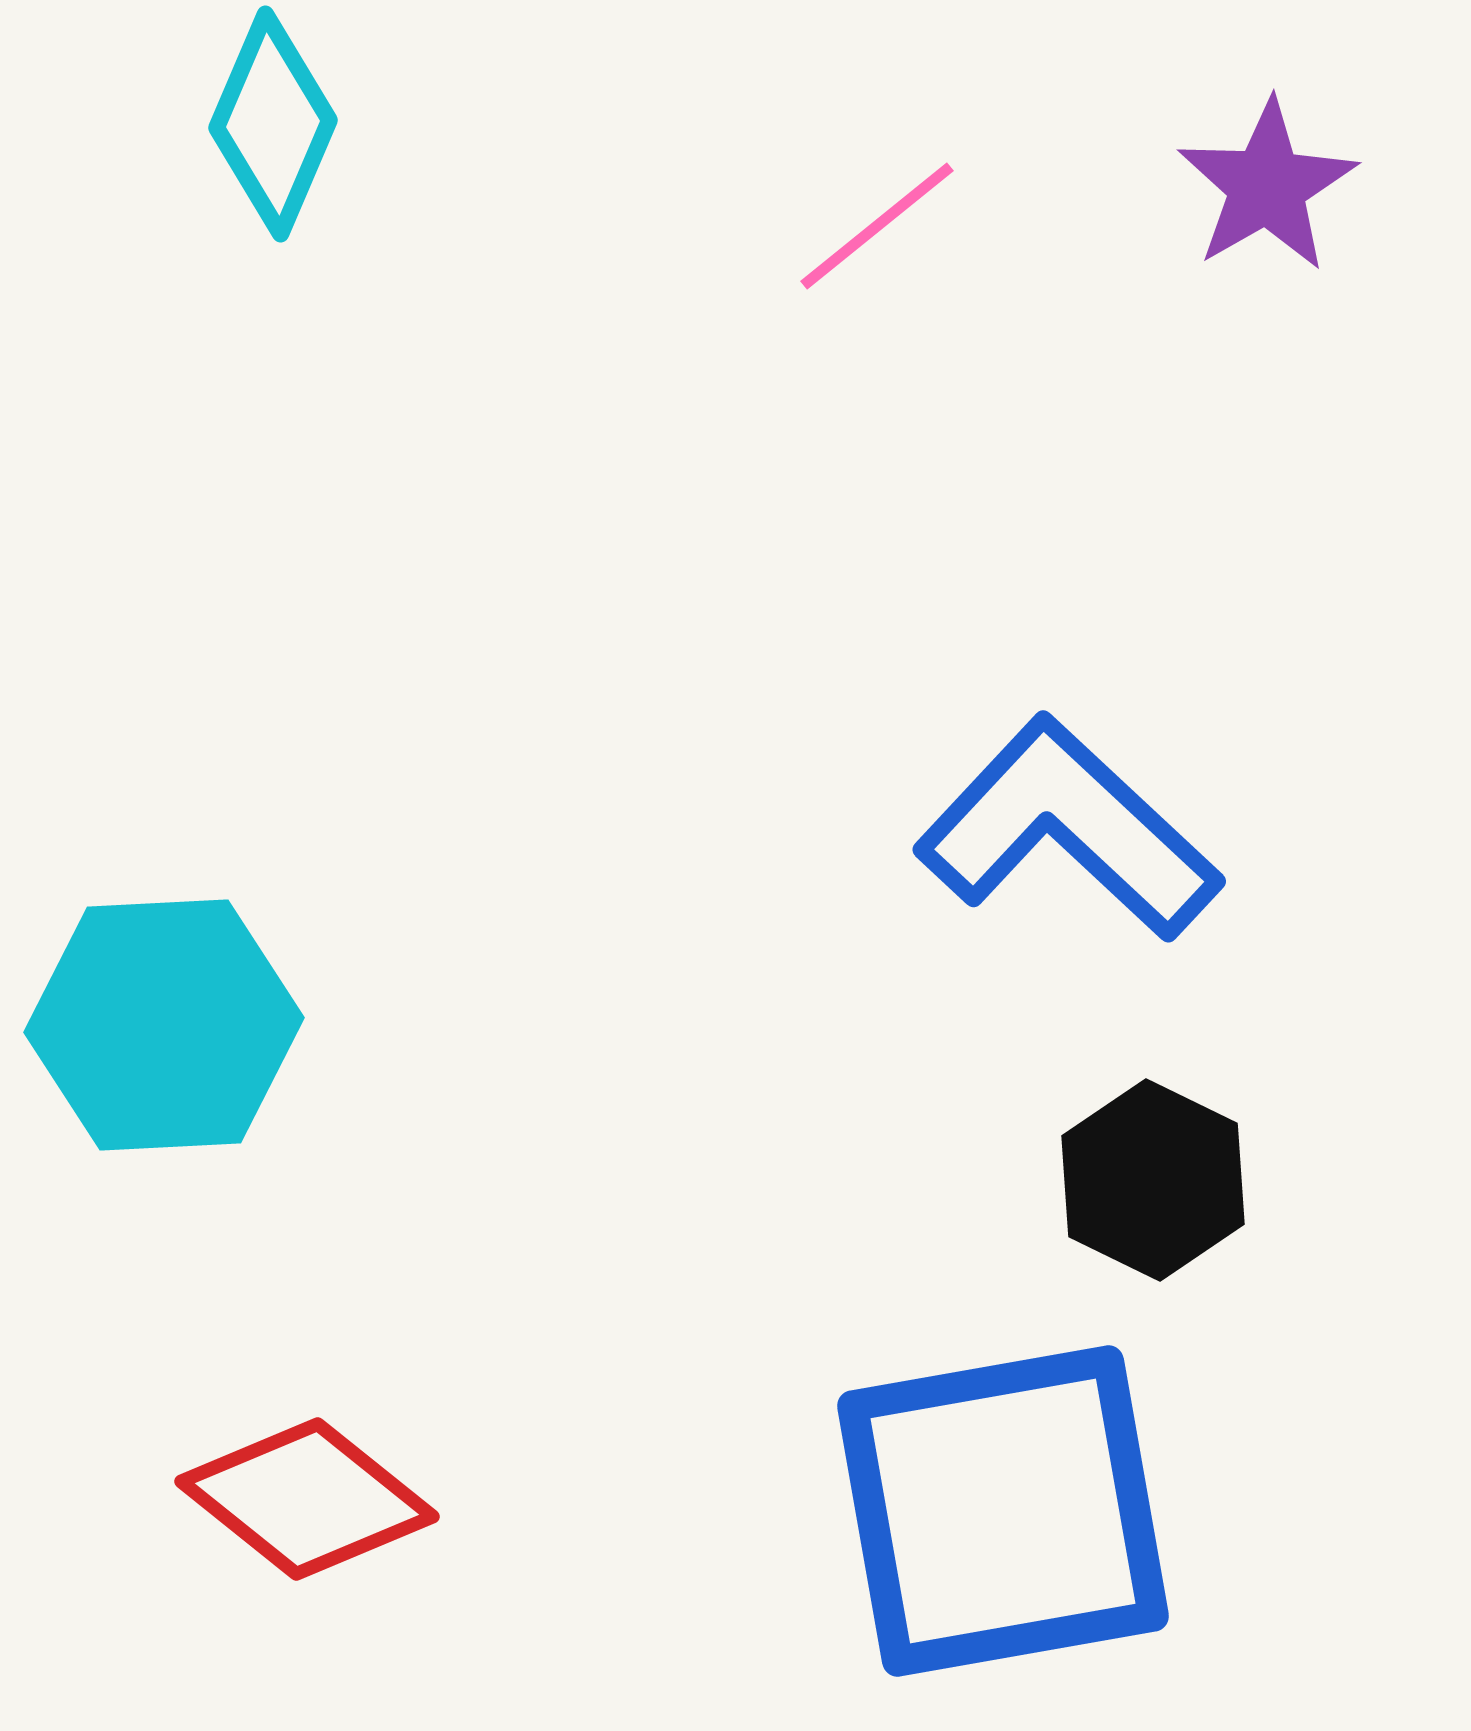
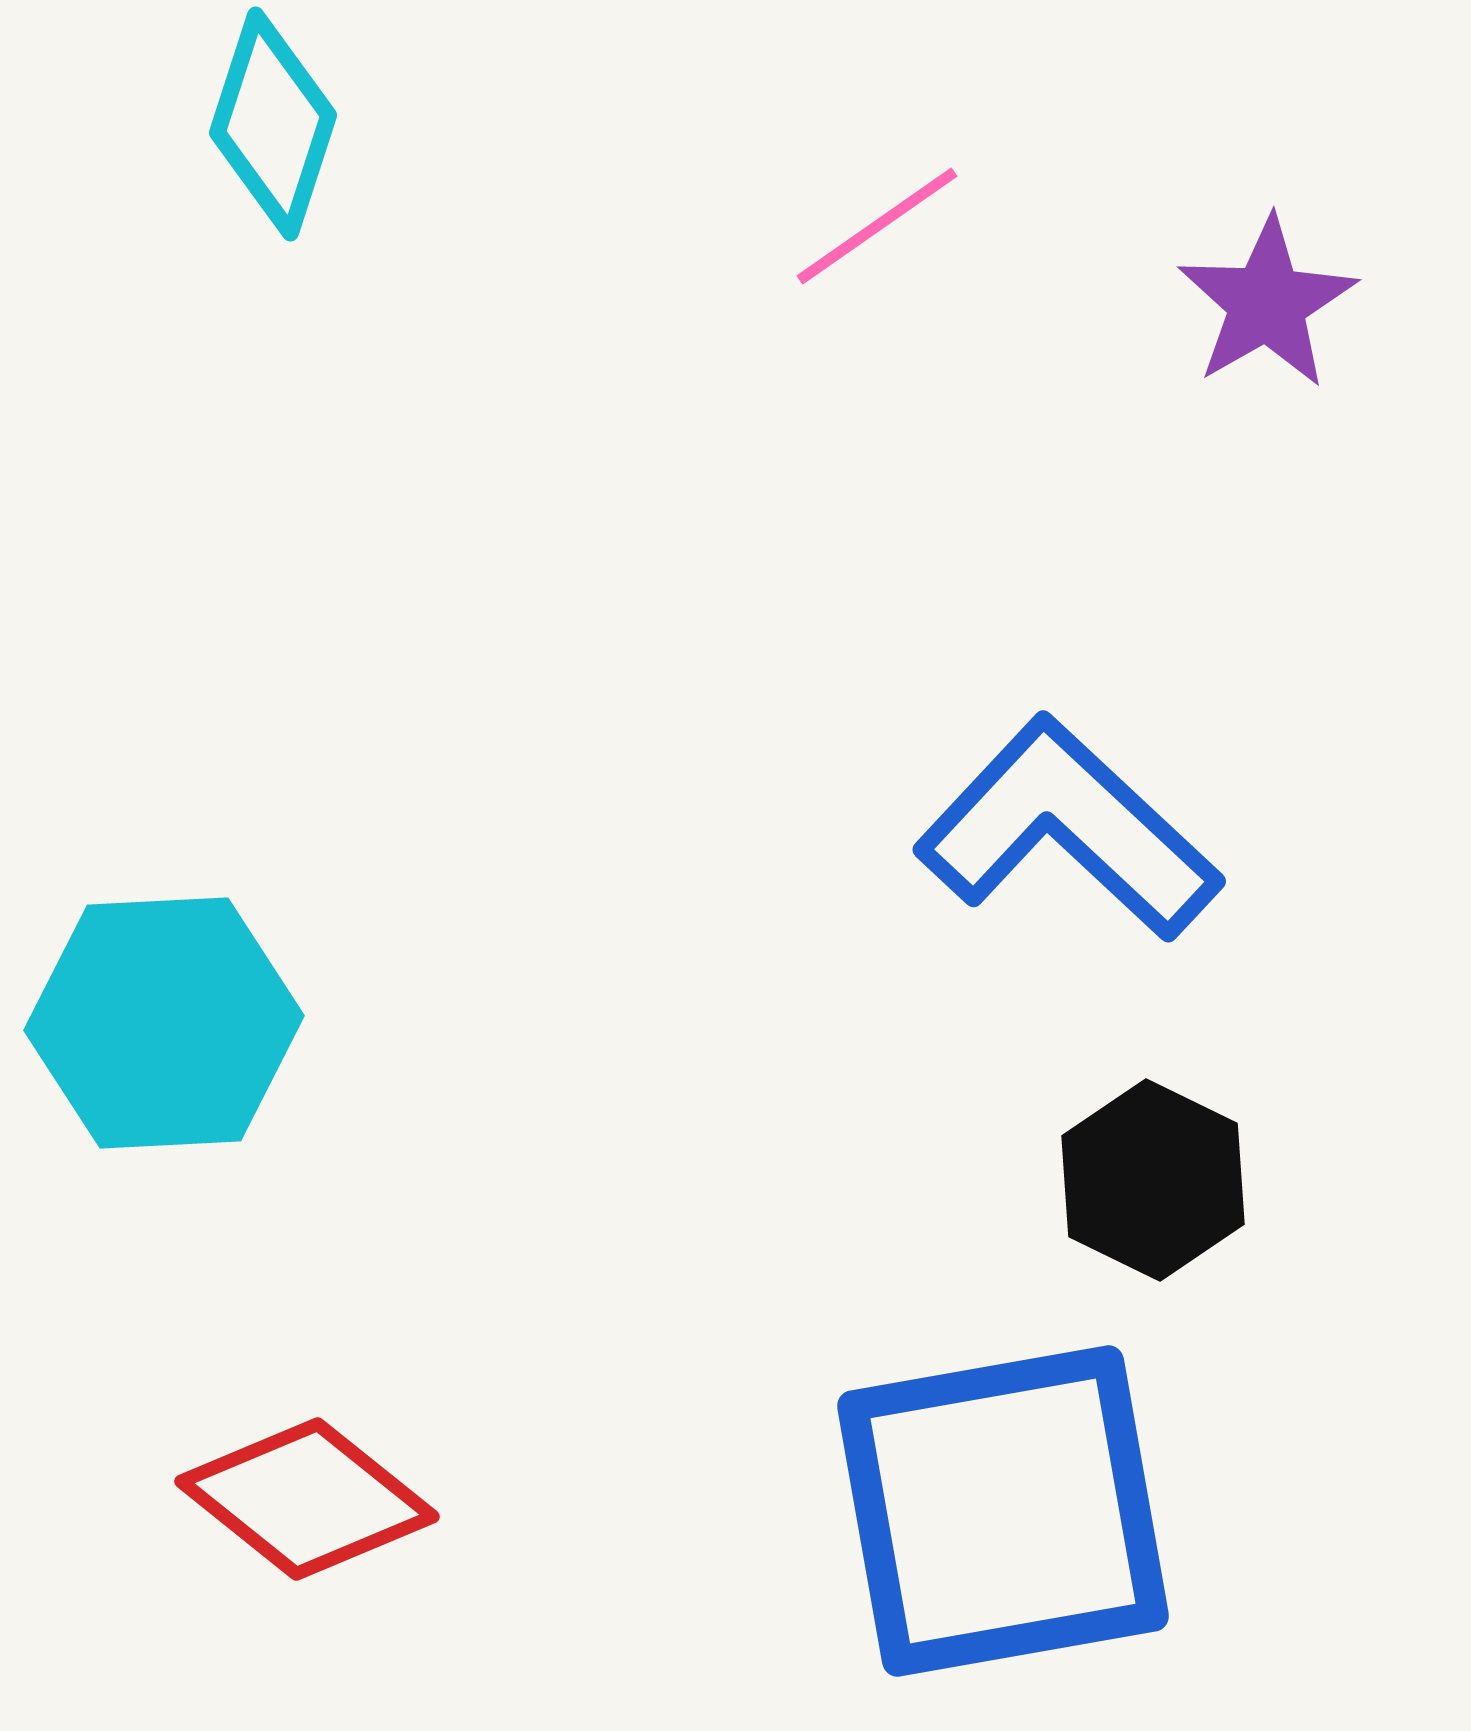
cyan diamond: rotated 5 degrees counterclockwise
purple star: moved 117 px down
pink line: rotated 4 degrees clockwise
cyan hexagon: moved 2 px up
